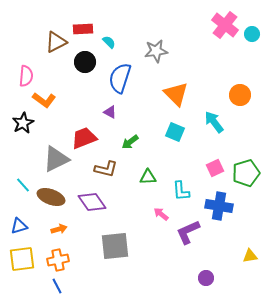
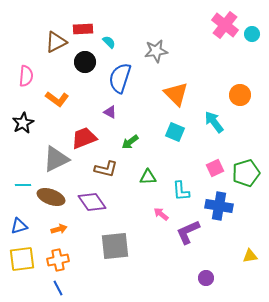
orange L-shape: moved 13 px right, 1 px up
cyan line: rotated 49 degrees counterclockwise
blue line: moved 1 px right, 2 px down
